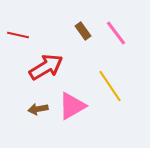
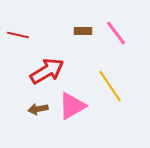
brown rectangle: rotated 54 degrees counterclockwise
red arrow: moved 1 px right, 4 px down
